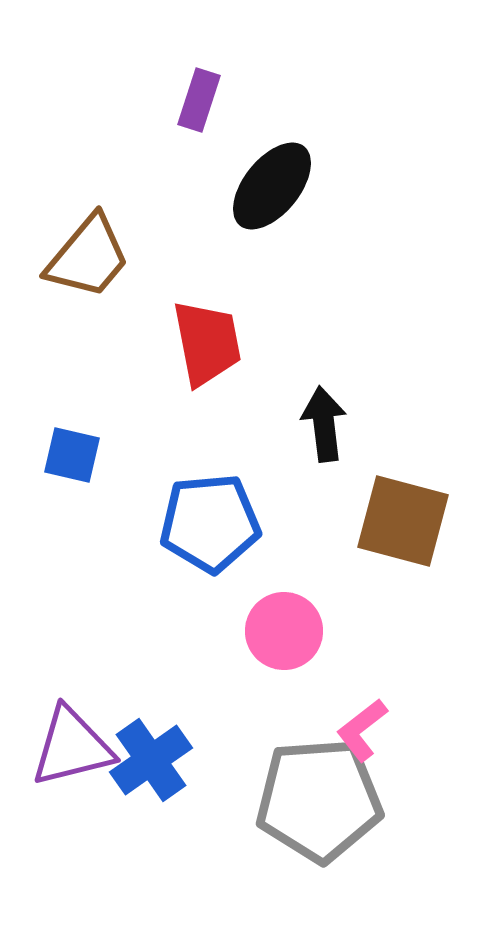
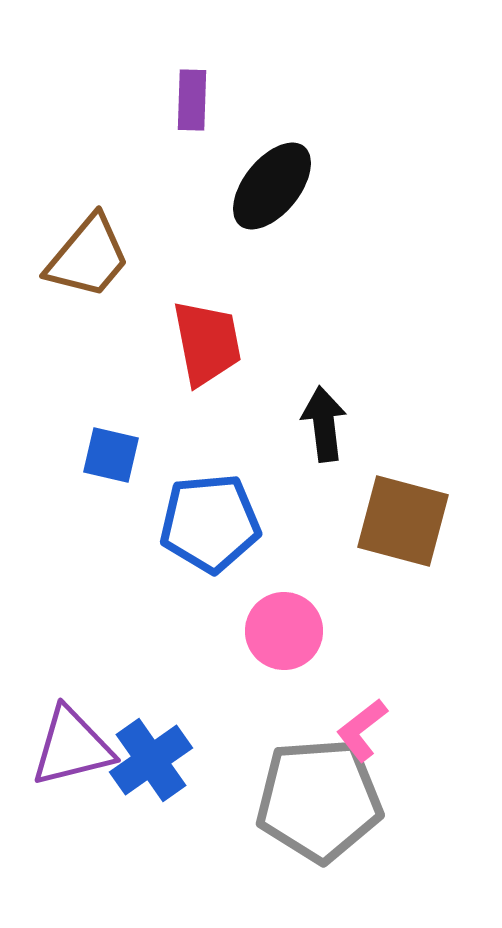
purple rectangle: moved 7 px left; rotated 16 degrees counterclockwise
blue square: moved 39 px right
